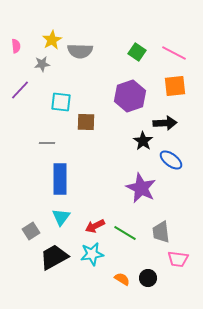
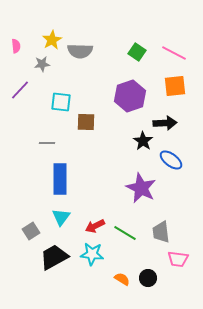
cyan star: rotated 15 degrees clockwise
